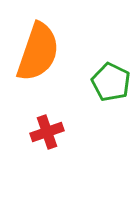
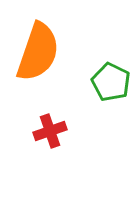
red cross: moved 3 px right, 1 px up
